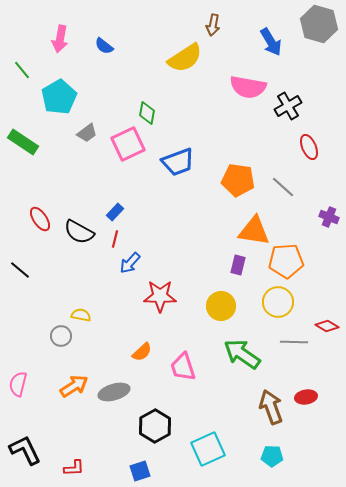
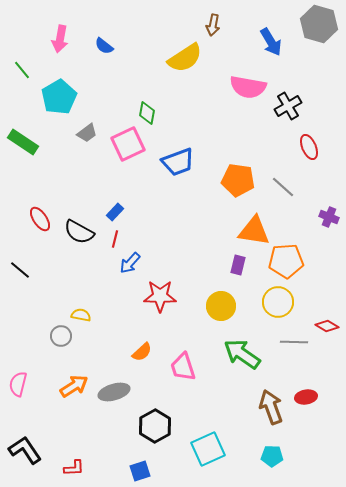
black L-shape at (25, 450): rotated 8 degrees counterclockwise
